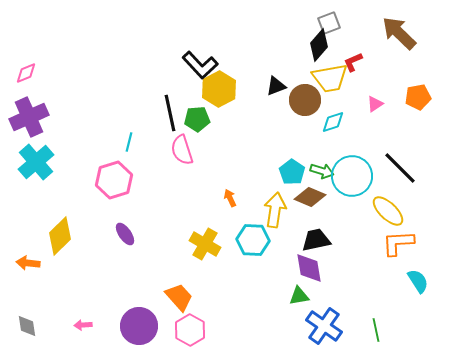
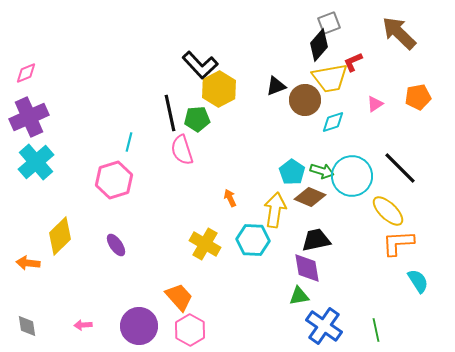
purple ellipse at (125, 234): moved 9 px left, 11 px down
purple diamond at (309, 268): moved 2 px left
